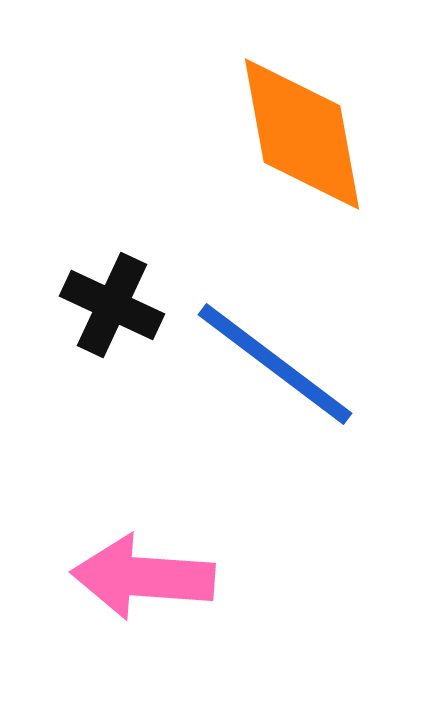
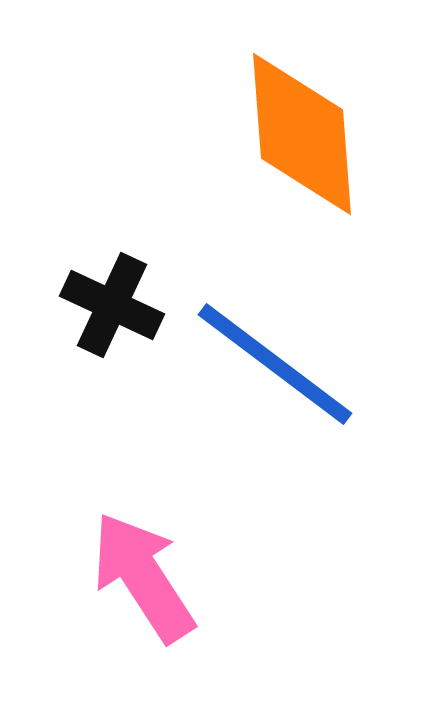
orange diamond: rotated 6 degrees clockwise
pink arrow: rotated 53 degrees clockwise
